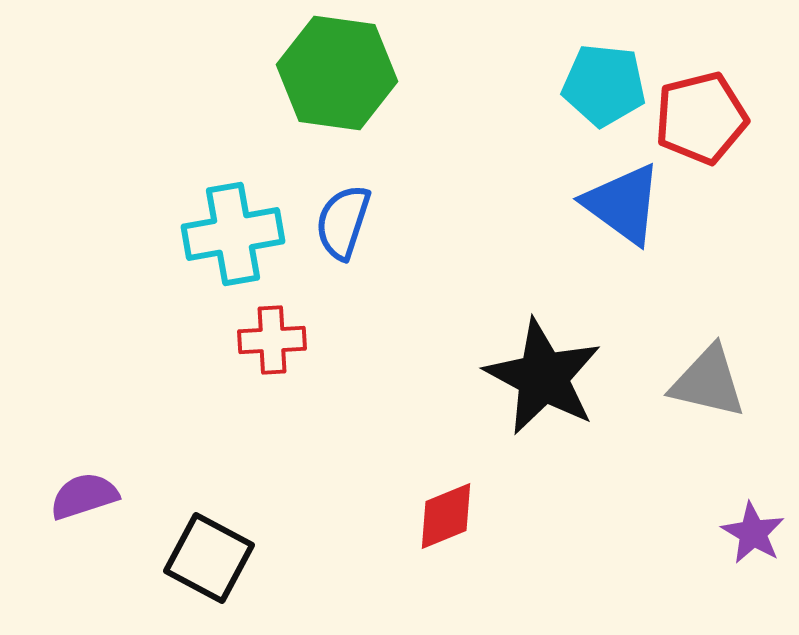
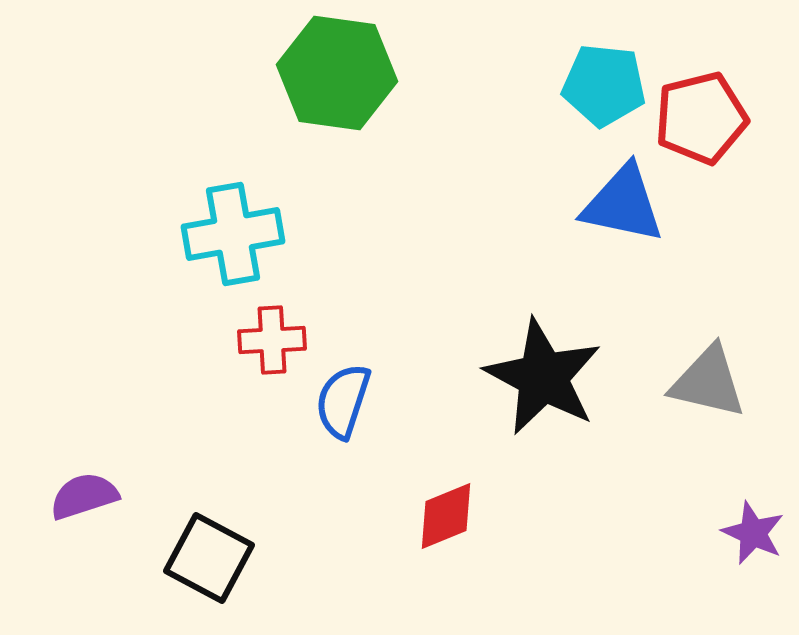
blue triangle: rotated 24 degrees counterclockwise
blue semicircle: moved 179 px down
purple star: rotated 6 degrees counterclockwise
